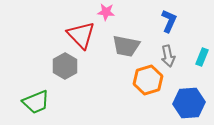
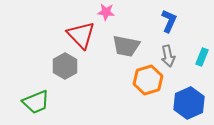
blue hexagon: rotated 20 degrees counterclockwise
